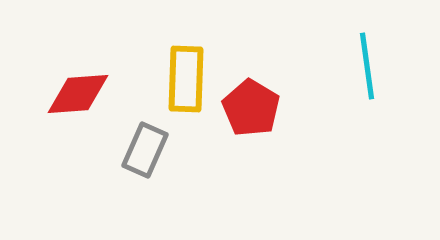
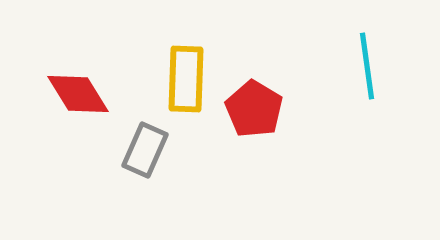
red diamond: rotated 62 degrees clockwise
red pentagon: moved 3 px right, 1 px down
